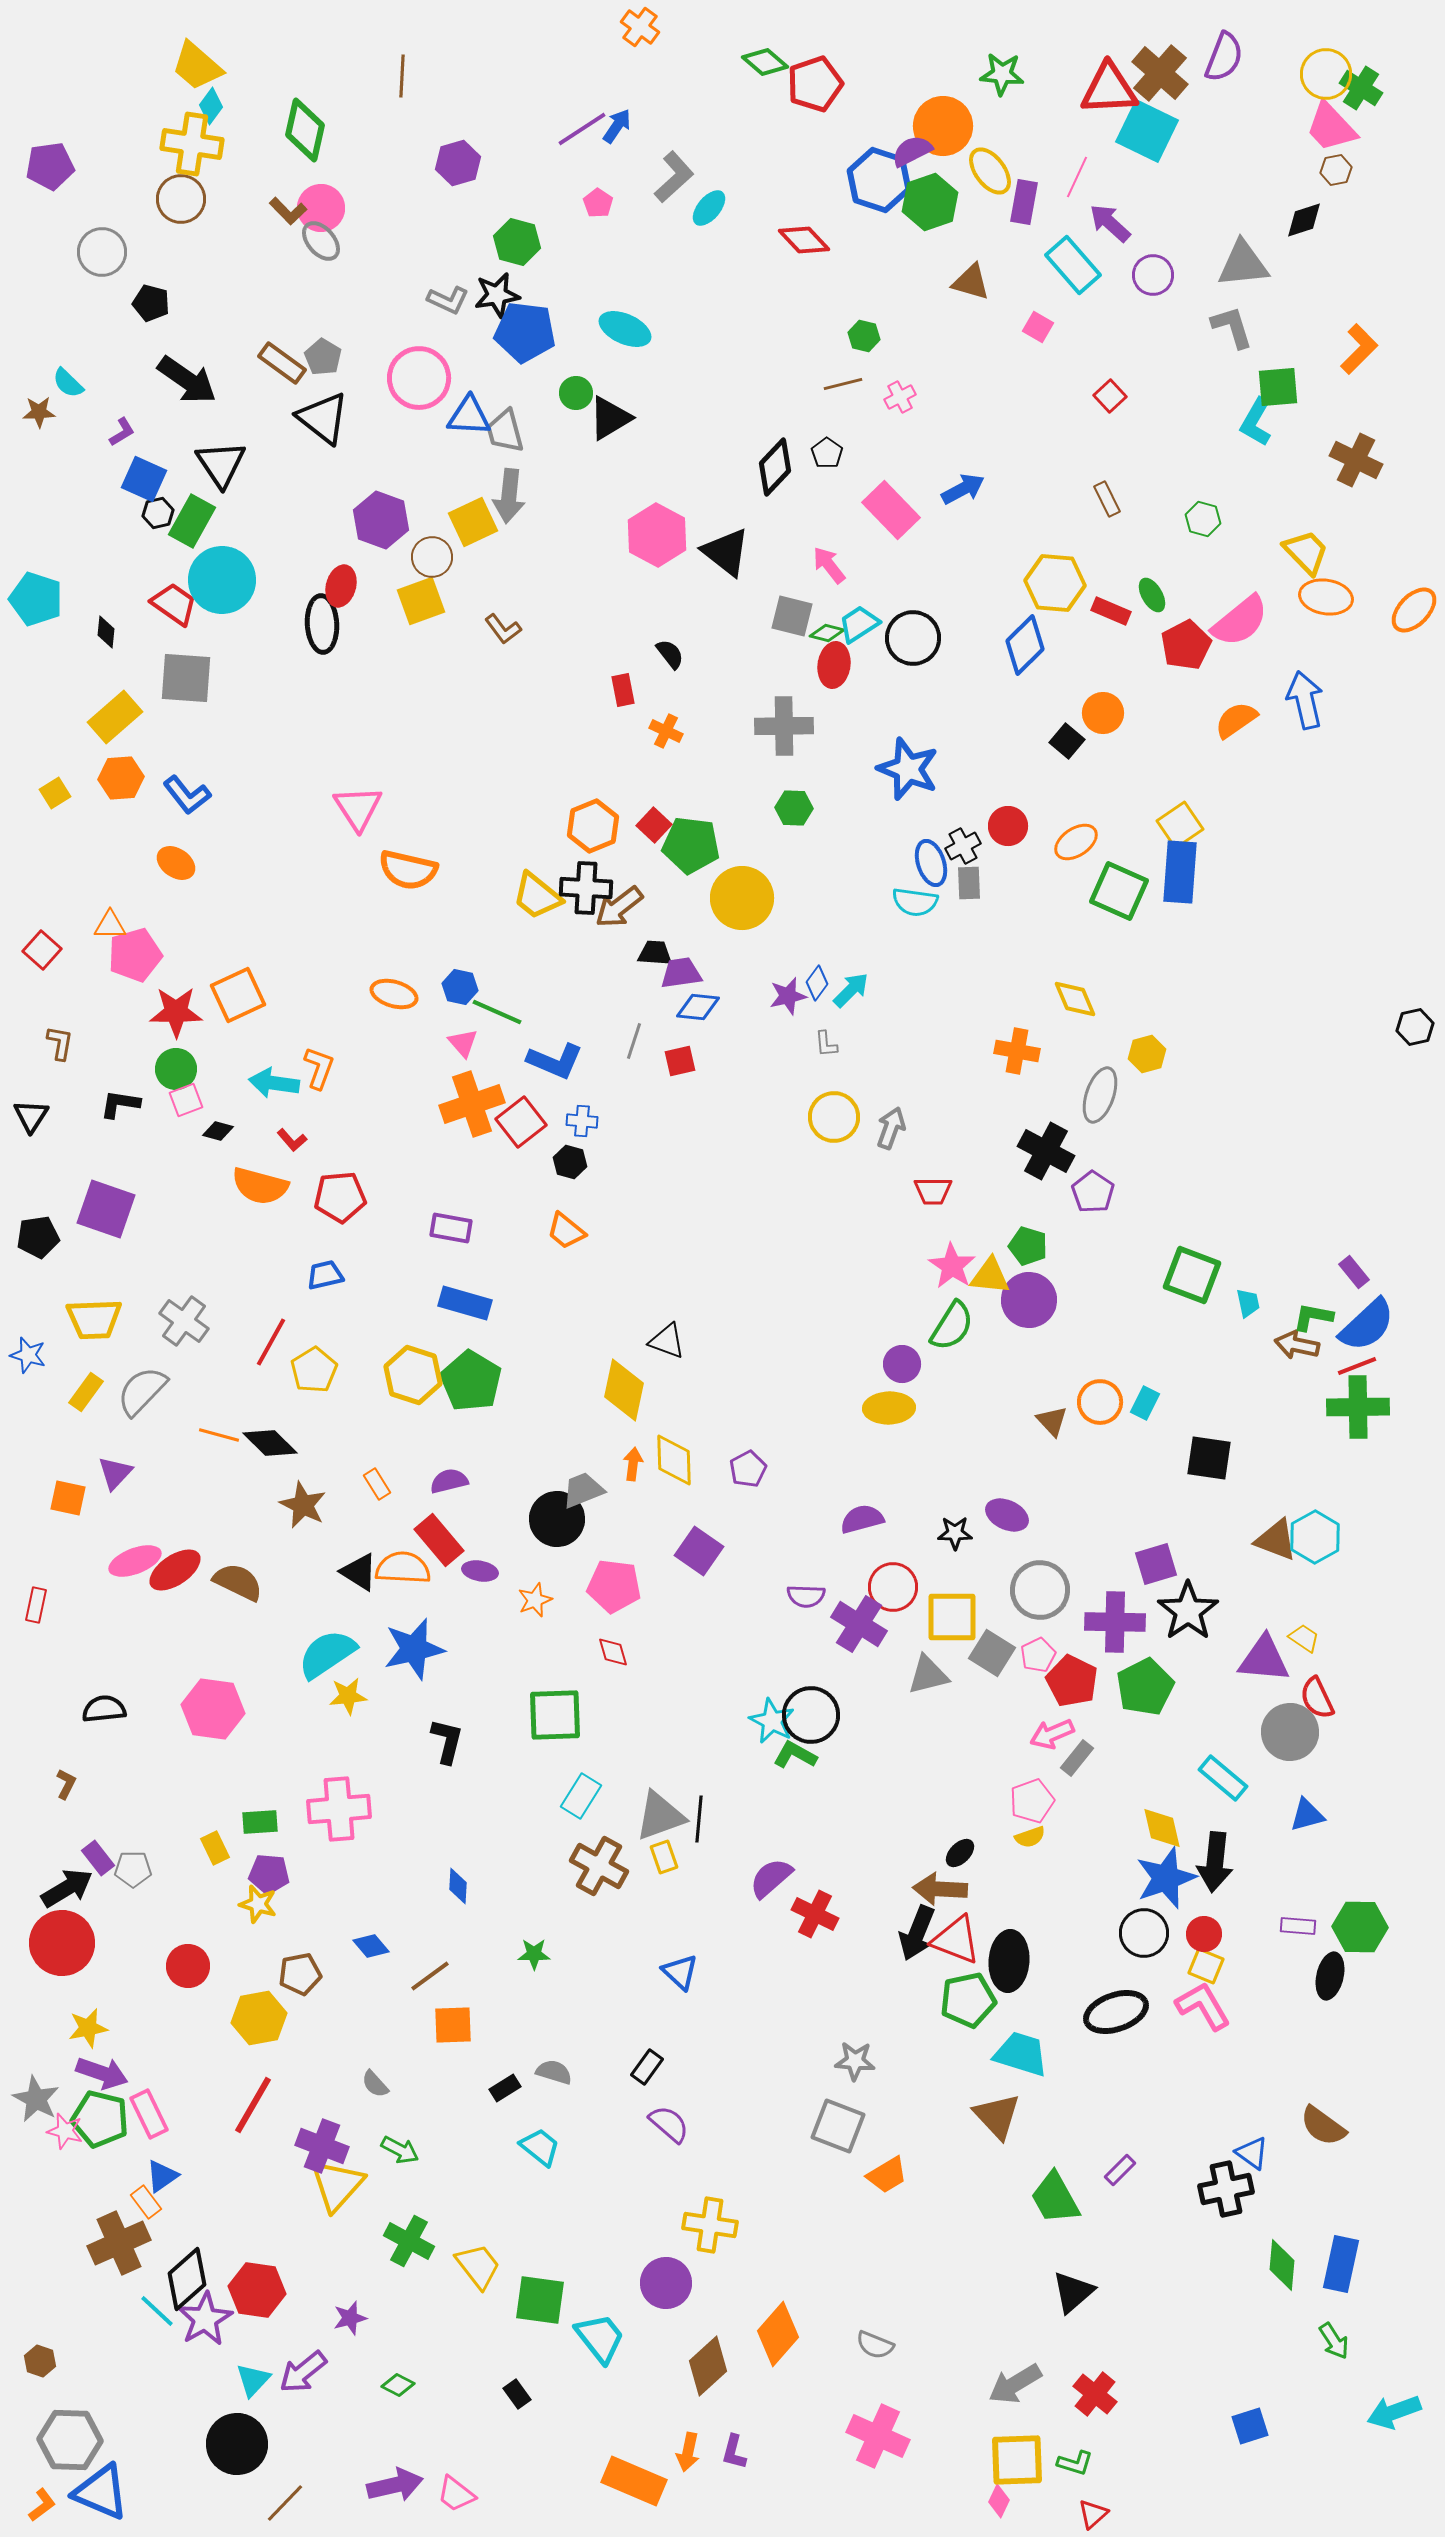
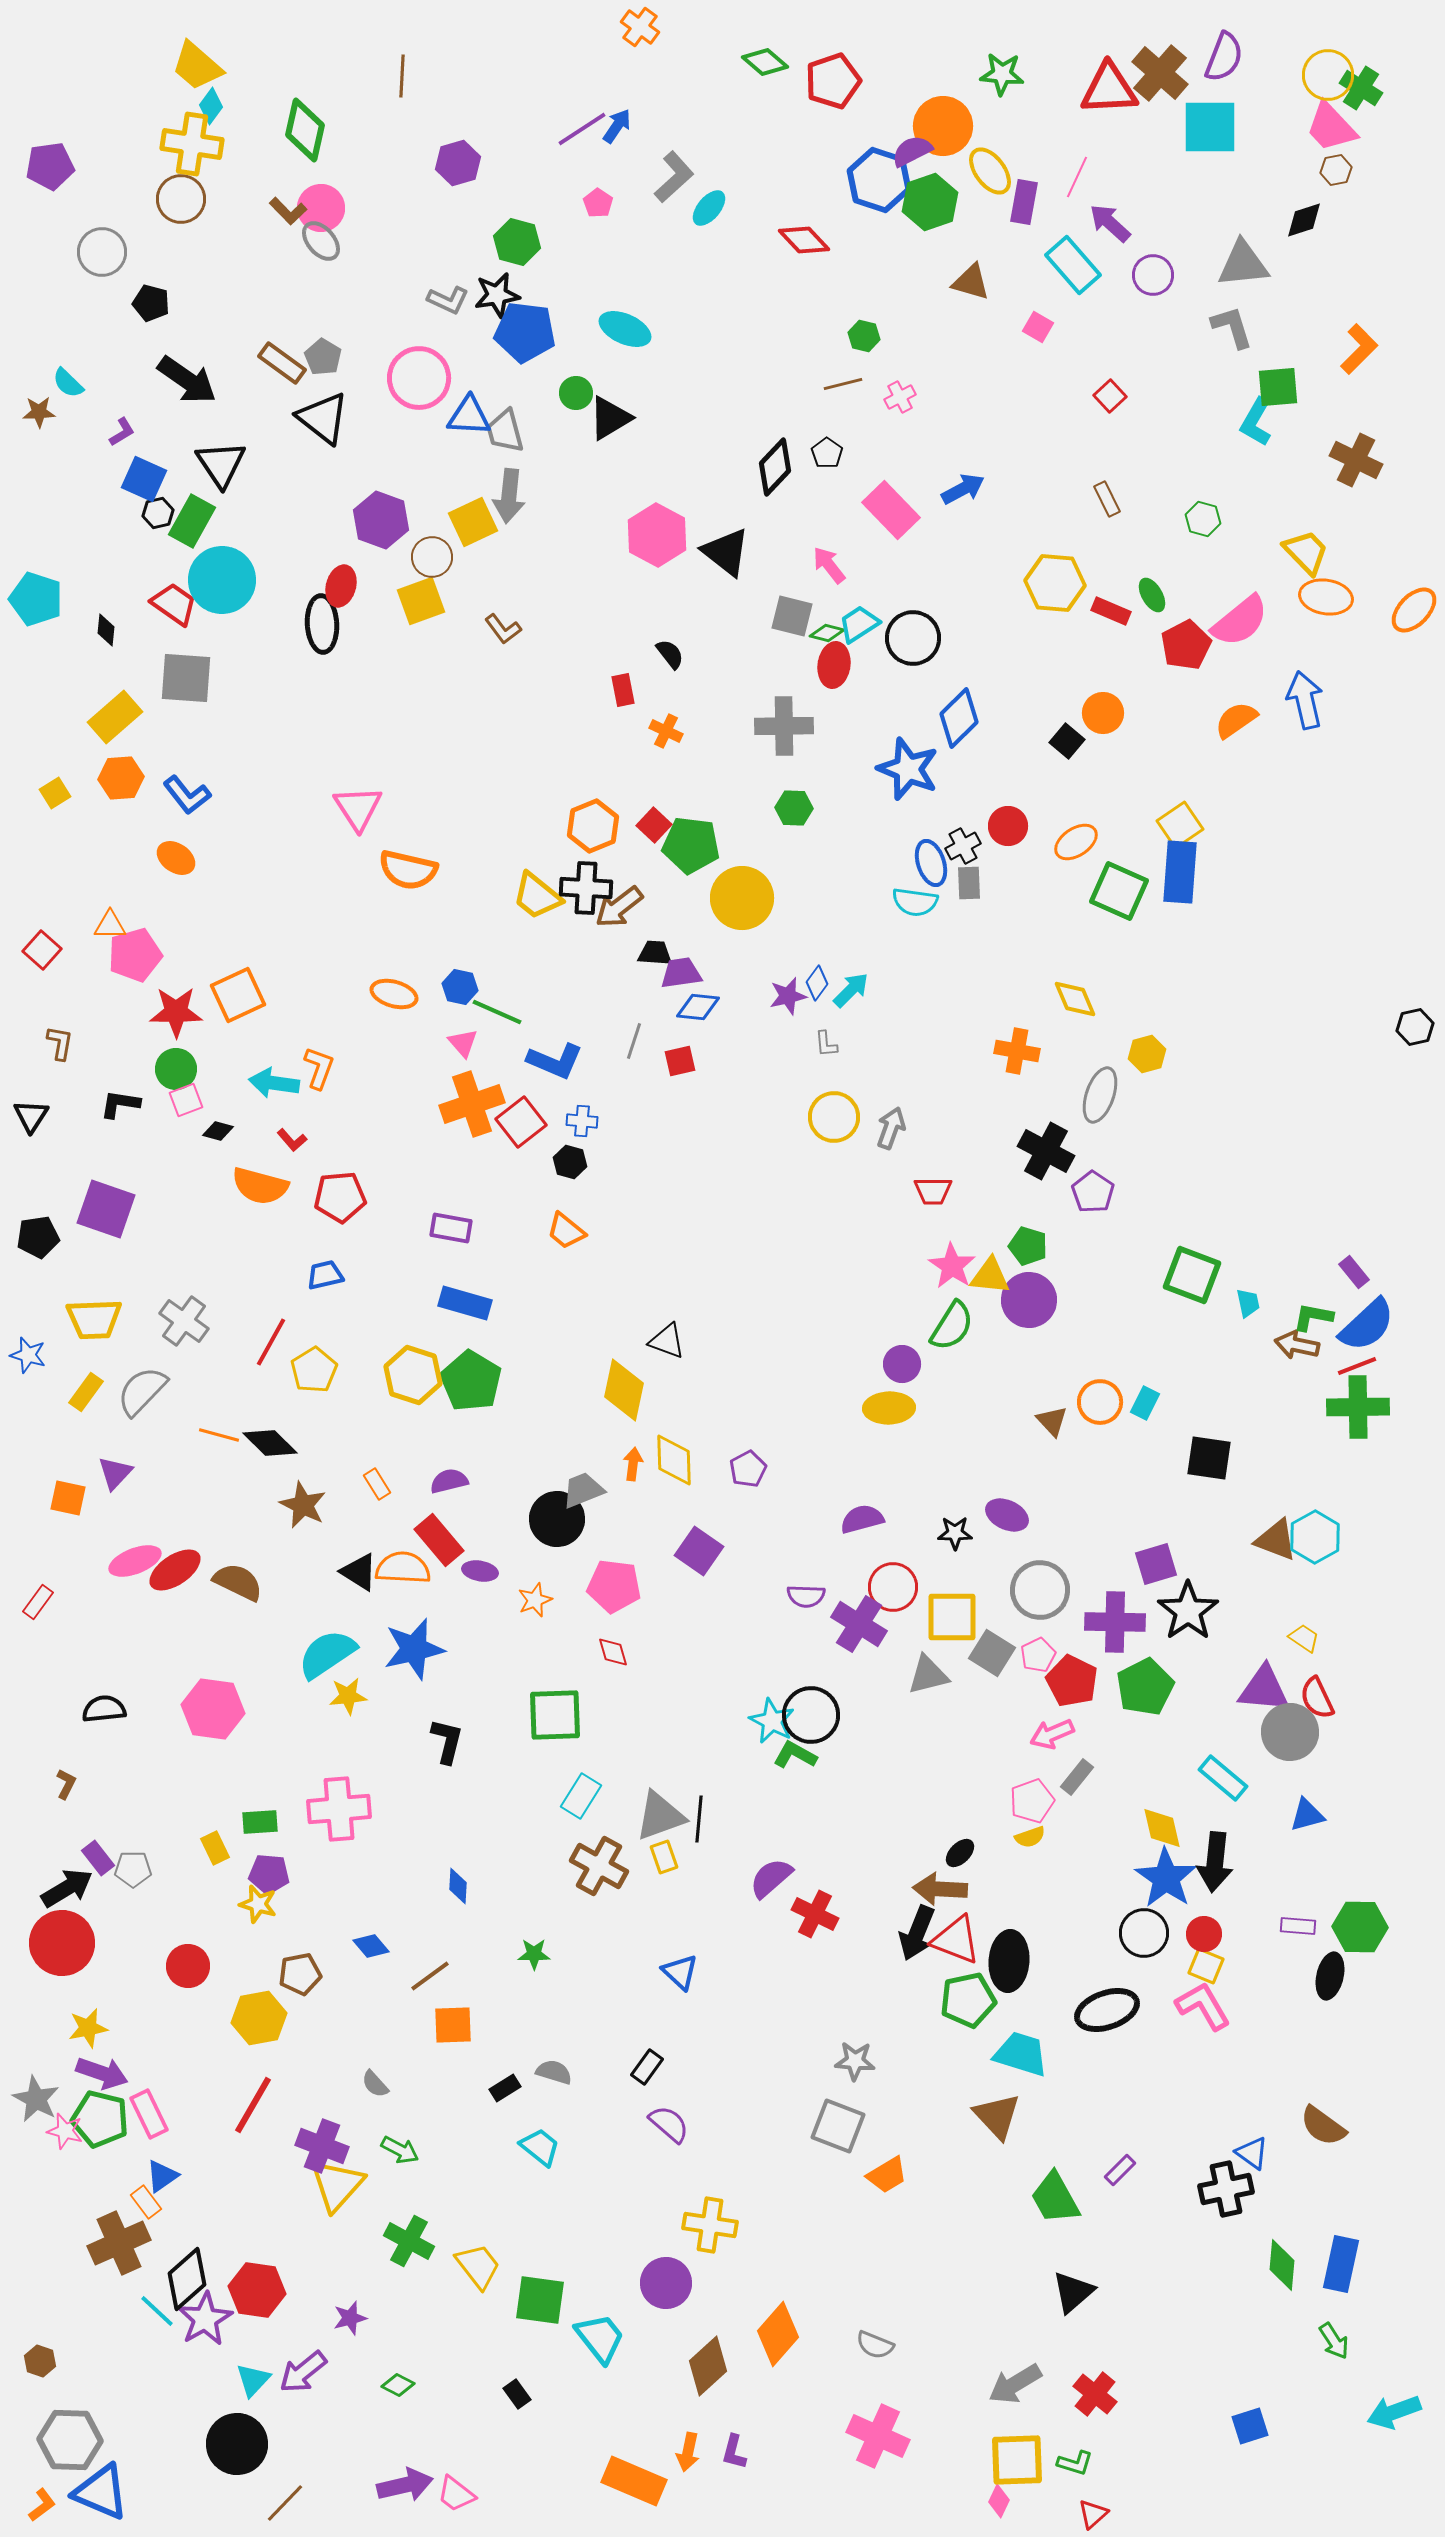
yellow circle at (1326, 74): moved 2 px right, 1 px down
red pentagon at (815, 84): moved 18 px right, 3 px up
cyan square at (1147, 131): moved 63 px right, 4 px up; rotated 26 degrees counterclockwise
black diamond at (106, 632): moved 2 px up
blue diamond at (1025, 645): moved 66 px left, 73 px down
orange ellipse at (176, 863): moved 5 px up
red rectangle at (36, 1605): moved 2 px right, 3 px up; rotated 24 degrees clockwise
purple triangle at (1264, 1659): moved 30 px down
gray rectangle at (1077, 1758): moved 19 px down
blue star at (1166, 1878): rotated 18 degrees counterclockwise
black ellipse at (1116, 2012): moved 9 px left, 2 px up
purple arrow at (395, 2485): moved 10 px right
